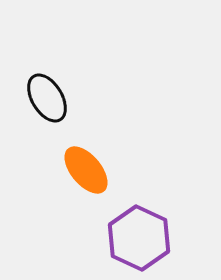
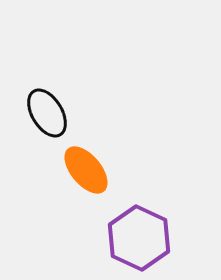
black ellipse: moved 15 px down
